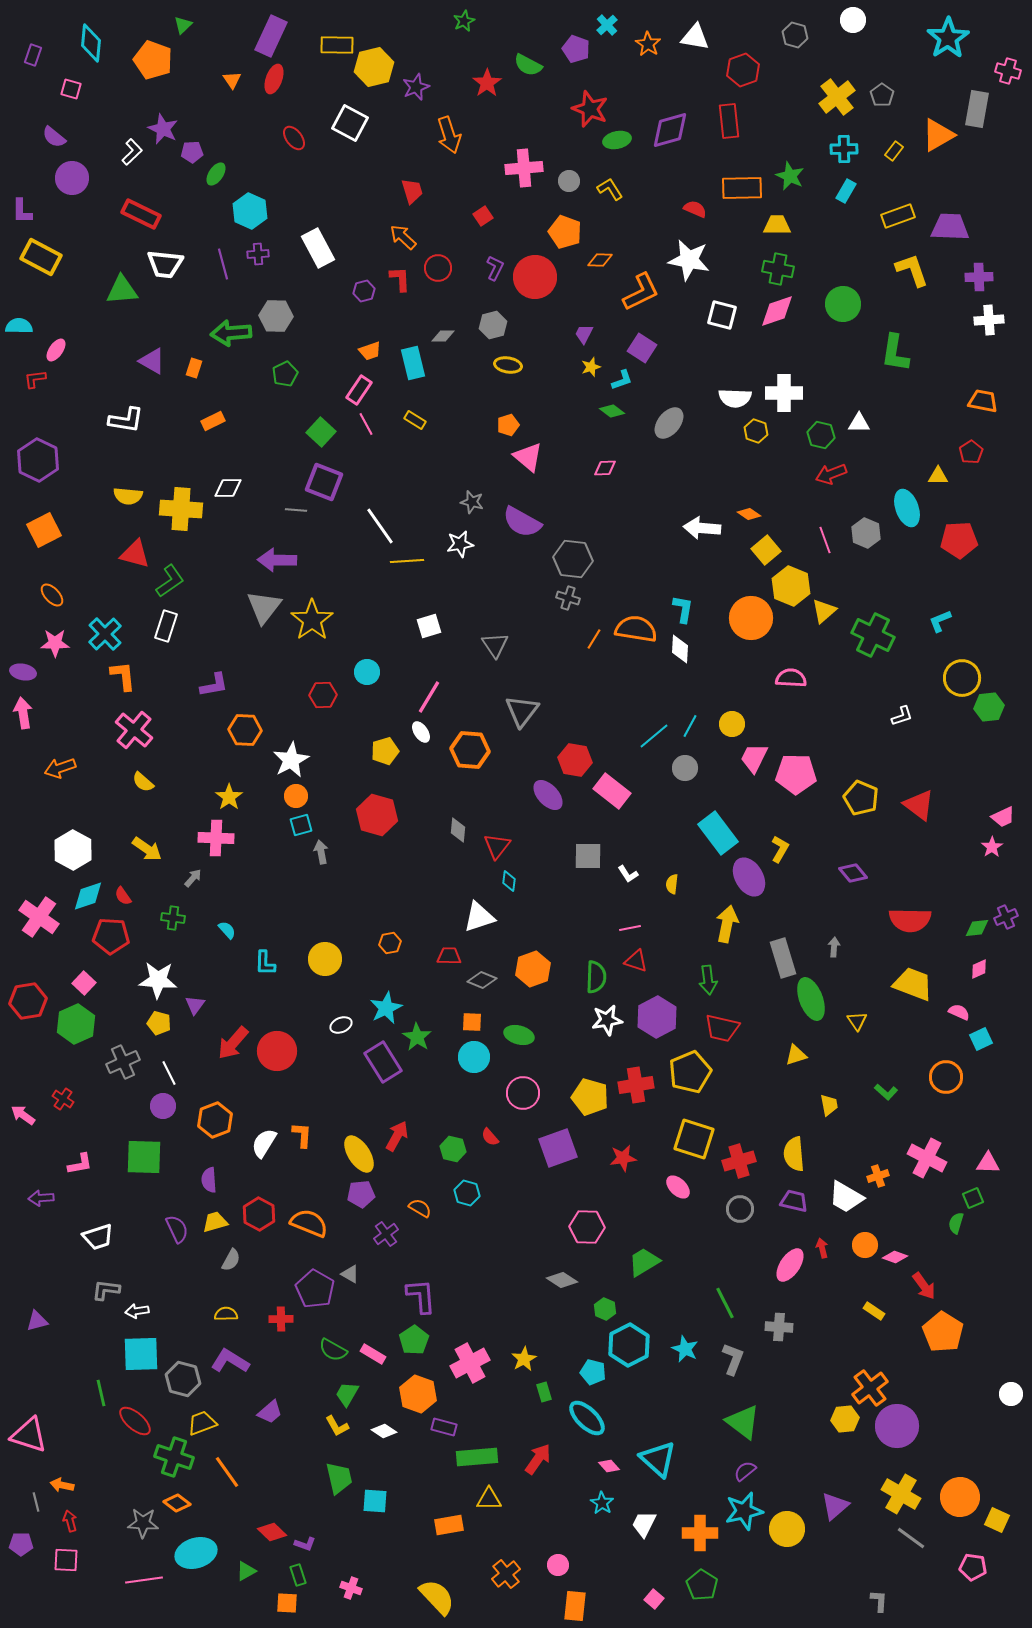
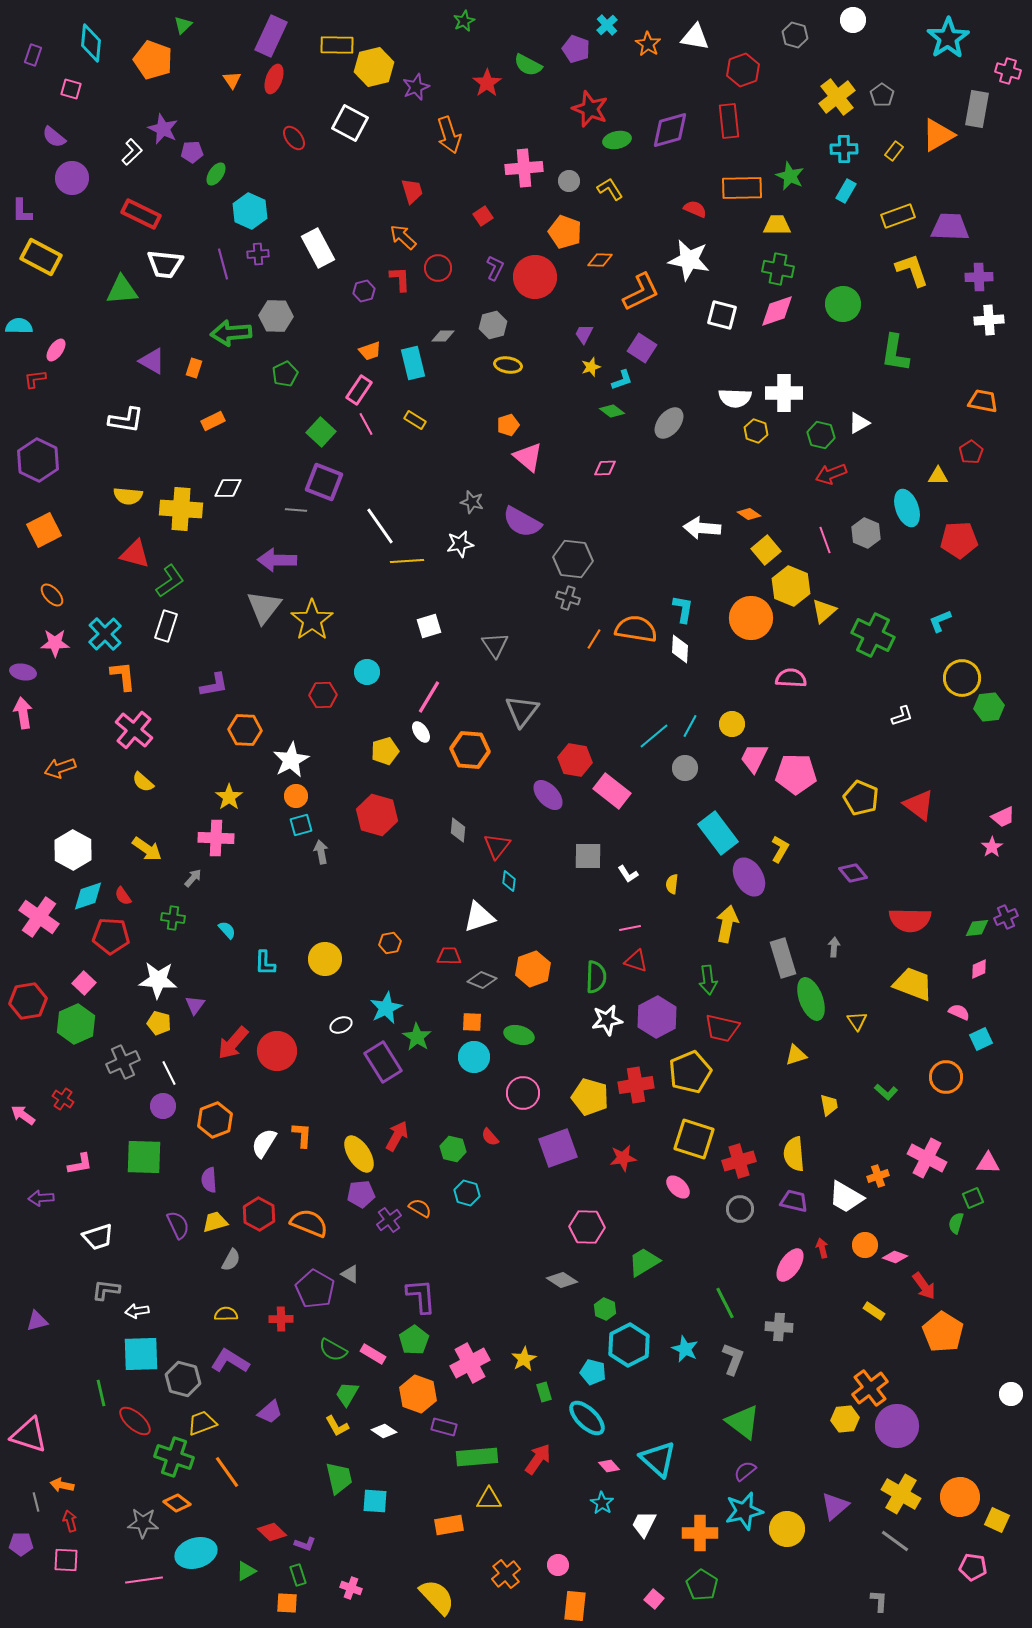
white triangle at (859, 423): rotated 30 degrees counterclockwise
purple semicircle at (177, 1229): moved 1 px right, 4 px up
purple cross at (386, 1234): moved 3 px right, 14 px up
gray line at (911, 1538): moved 16 px left, 3 px down
